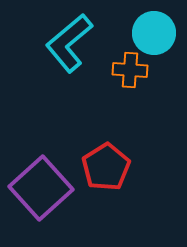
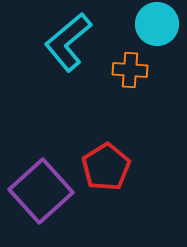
cyan circle: moved 3 px right, 9 px up
cyan L-shape: moved 1 px left, 1 px up
purple square: moved 3 px down
